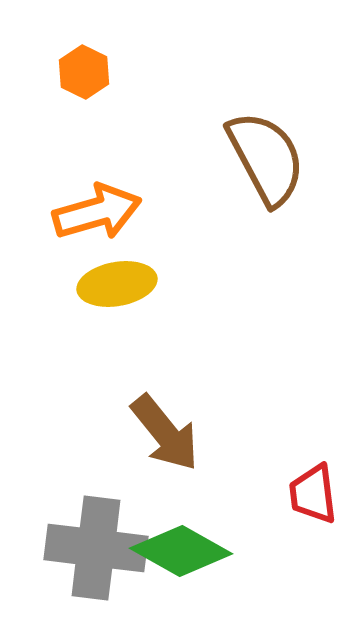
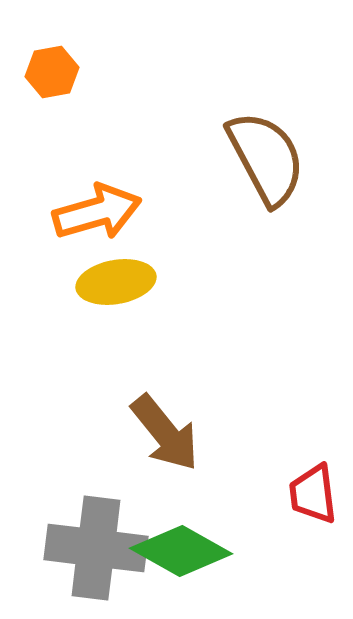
orange hexagon: moved 32 px left; rotated 24 degrees clockwise
yellow ellipse: moved 1 px left, 2 px up
